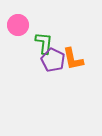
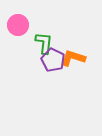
orange L-shape: moved 1 px up; rotated 120 degrees clockwise
